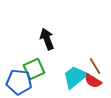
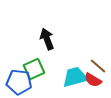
brown line: moved 3 px right; rotated 18 degrees counterclockwise
cyan trapezoid: rotated 24 degrees clockwise
red semicircle: moved 1 px up
